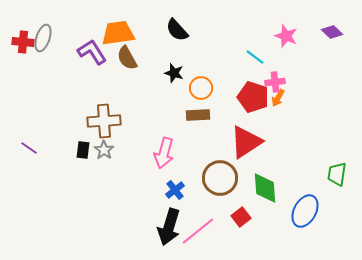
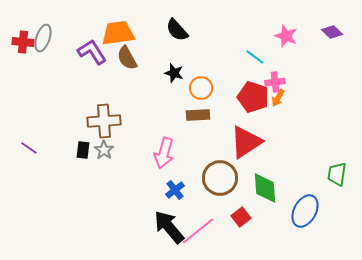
black arrow: rotated 123 degrees clockwise
